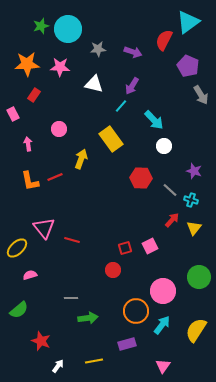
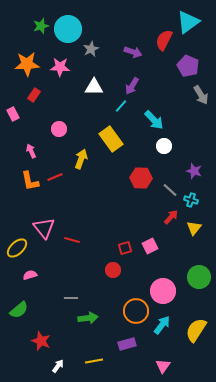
gray star at (98, 49): moved 7 px left; rotated 21 degrees counterclockwise
white triangle at (94, 84): moved 3 px down; rotated 12 degrees counterclockwise
pink arrow at (28, 144): moved 3 px right, 7 px down; rotated 16 degrees counterclockwise
red arrow at (172, 220): moved 1 px left, 3 px up
